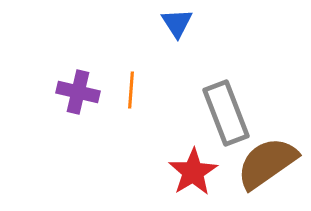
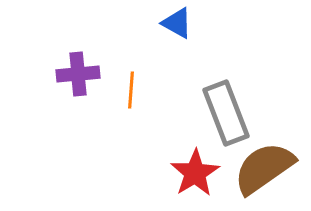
blue triangle: rotated 28 degrees counterclockwise
purple cross: moved 18 px up; rotated 18 degrees counterclockwise
brown semicircle: moved 3 px left, 5 px down
red star: moved 2 px right, 1 px down
